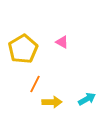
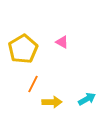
orange line: moved 2 px left
